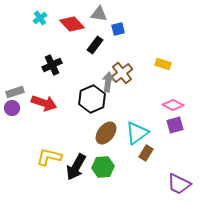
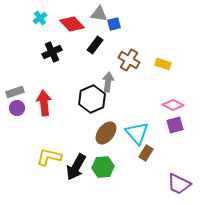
blue square: moved 4 px left, 5 px up
black cross: moved 13 px up
brown cross: moved 7 px right, 13 px up; rotated 20 degrees counterclockwise
red arrow: rotated 115 degrees counterclockwise
purple circle: moved 5 px right
cyan triangle: rotated 35 degrees counterclockwise
